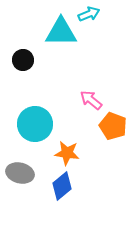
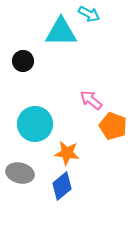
cyan arrow: rotated 50 degrees clockwise
black circle: moved 1 px down
